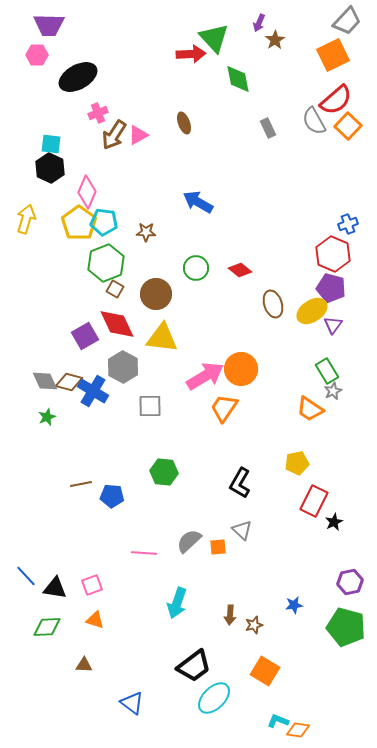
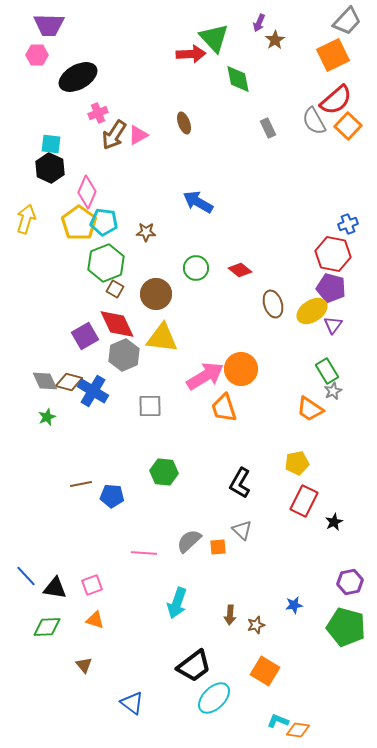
red hexagon at (333, 254): rotated 12 degrees counterclockwise
gray hexagon at (123, 367): moved 1 px right, 12 px up; rotated 8 degrees clockwise
orange trapezoid at (224, 408): rotated 52 degrees counterclockwise
red rectangle at (314, 501): moved 10 px left
brown star at (254, 625): moved 2 px right
brown triangle at (84, 665): rotated 48 degrees clockwise
